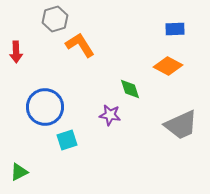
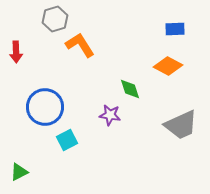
cyan square: rotated 10 degrees counterclockwise
